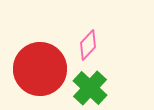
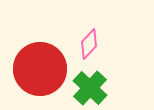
pink diamond: moved 1 px right, 1 px up
